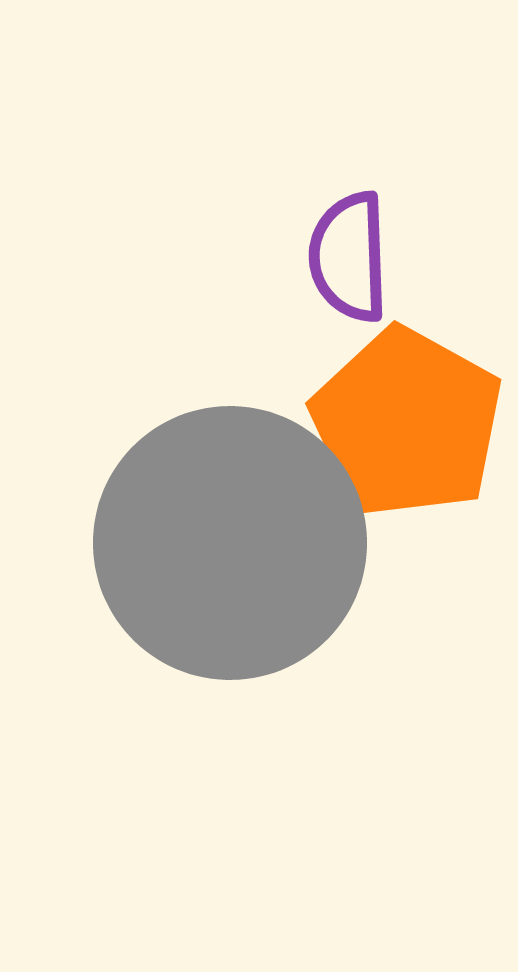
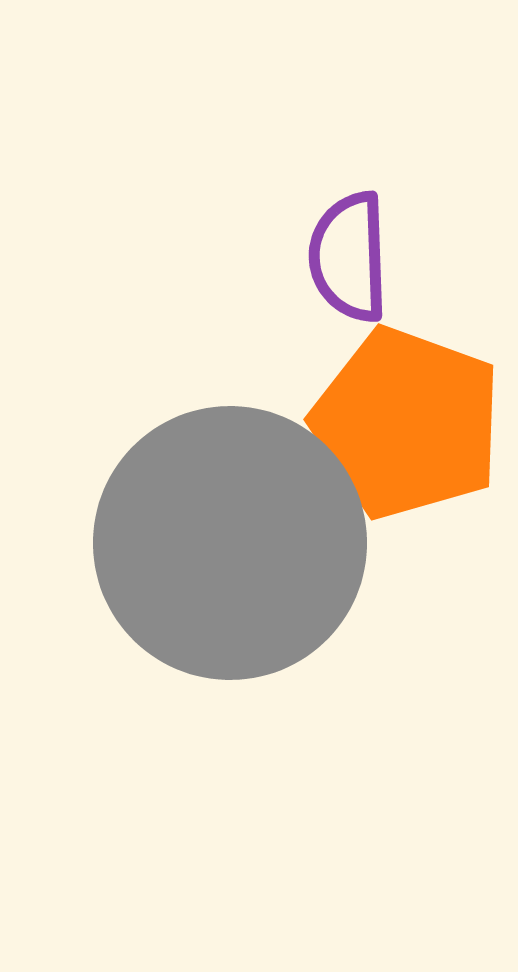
orange pentagon: rotated 9 degrees counterclockwise
